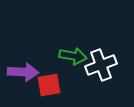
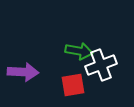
green arrow: moved 6 px right, 5 px up
red square: moved 24 px right
